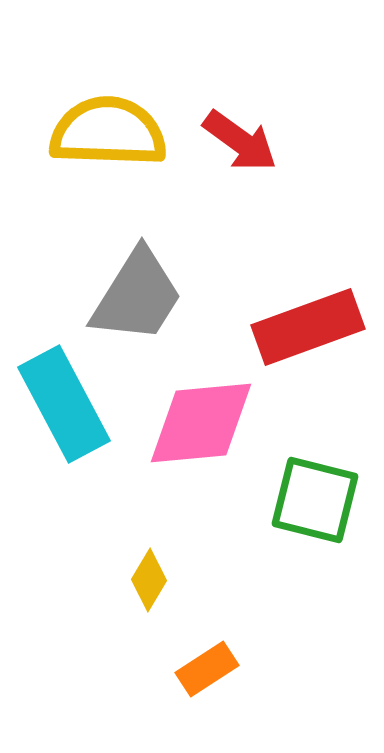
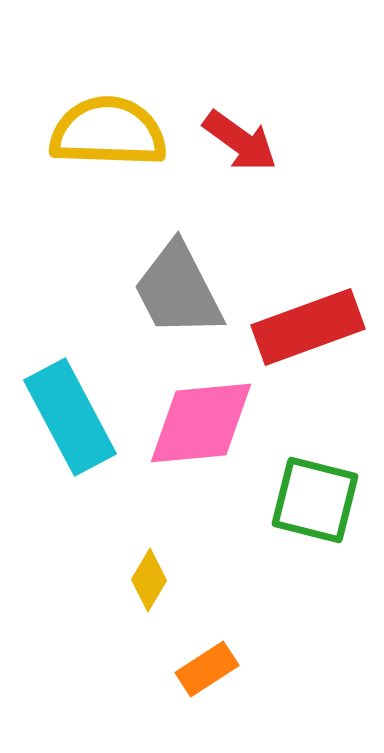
gray trapezoid: moved 41 px right, 6 px up; rotated 121 degrees clockwise
cyan rectangle: moved 6 px right, 13 px down
